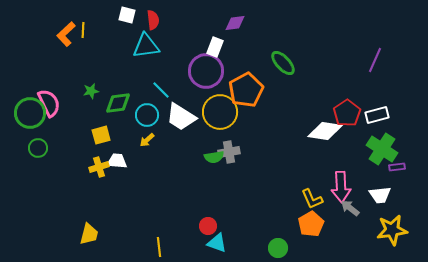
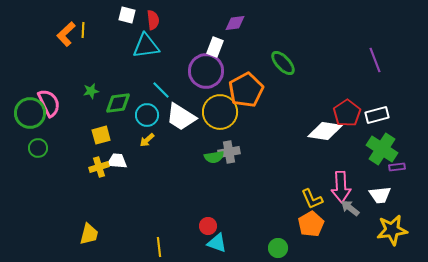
purple line at (375, 60): rotated 45 degrees counterclockwise
